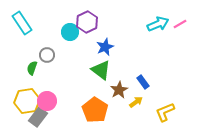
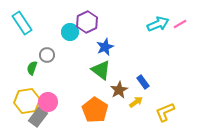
pink circle: moved 1 px right, 1 px down
